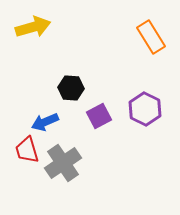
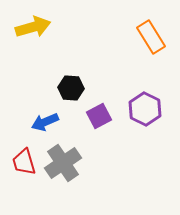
red trapezoid: moved 3 px left, 12 px down
